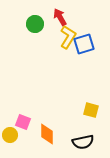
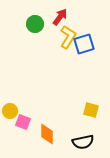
red arrow: rotated 66 degrees clockwise
yellow circle: moved 24 px up
